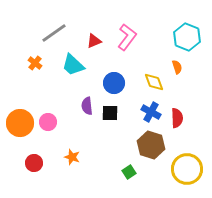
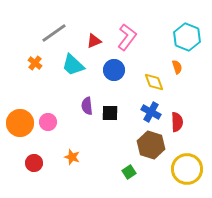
blue circle: moved 13 px up
red semicircle: moved 4 px down
